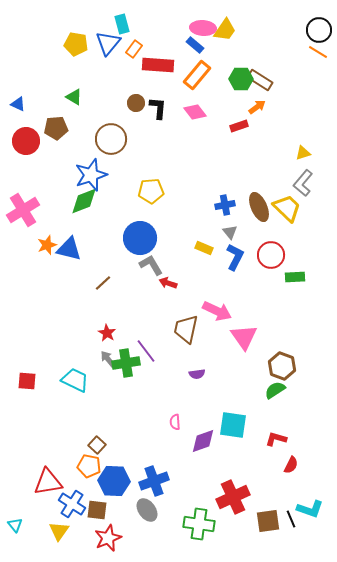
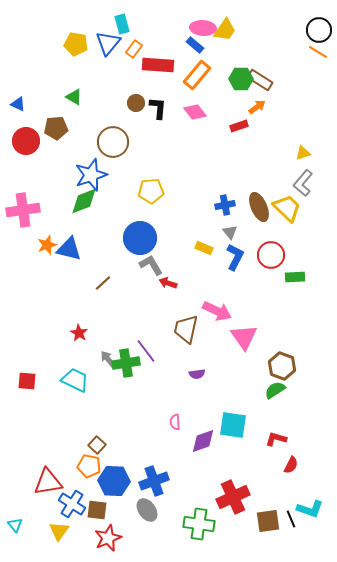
brown circle at (111, 139): moved 2 px right, 3 px down
pink cross at (23, 210): rotated 24 degrees clockwise
red star at (107, 333): moved 28 px left
